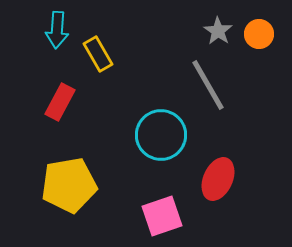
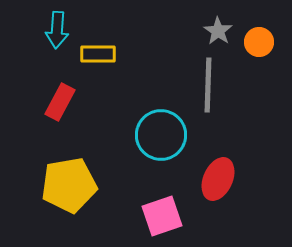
orange circle: moved 8 px down
yellow rectangle: rotated 60 degrees counterclockwise
gray line: rotated 32 degrees clockwise
